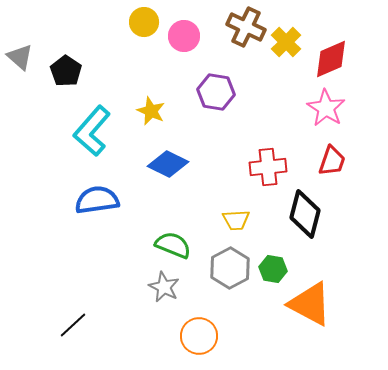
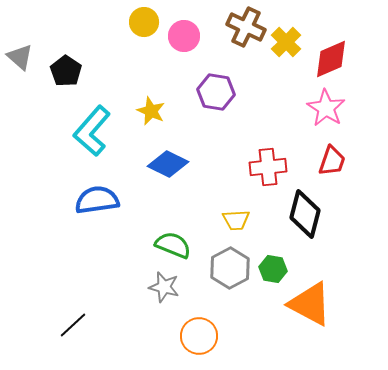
gray star: rotated 12 degrees counterclockwise
